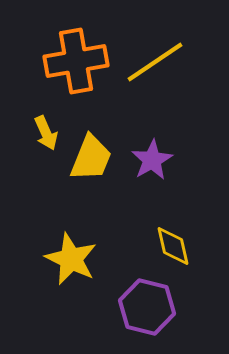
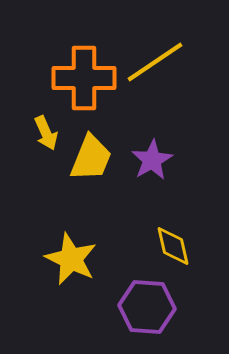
orange cross: moved 8 px right, 17 px down; rotated 10 degrees clockwise
purple hexagon: rotated 10 degrees counterclockwise
